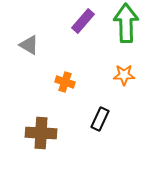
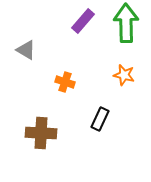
gray triangle: moved 3 px left, 5 px down
orange star: rotated 15 degrees clockwise
